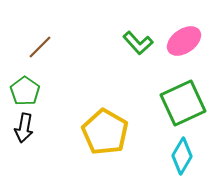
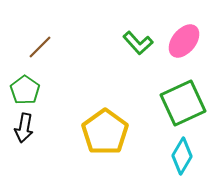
pink ellipse: rotated 16 degrees counterclockwise
green pentagon: moved 1 px up
yellow pentagon: rotated 6 degrees clockwise
